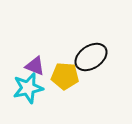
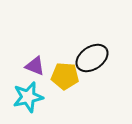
black ellipse: moved 1 px right, 1 px down
cyan star: moved 9 px down
